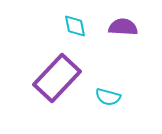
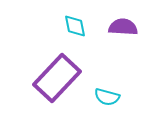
cyan semicircle: moved 1 px left
